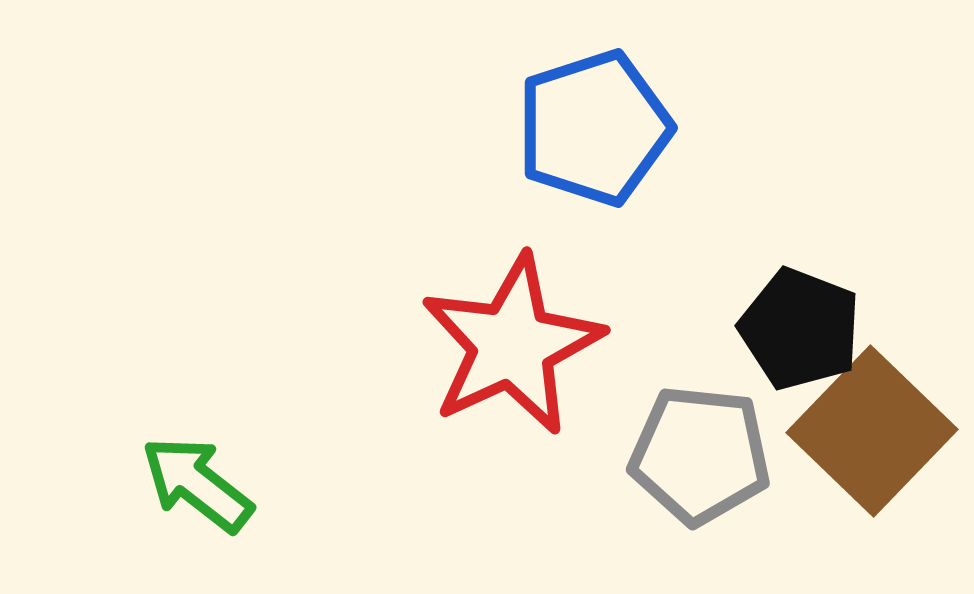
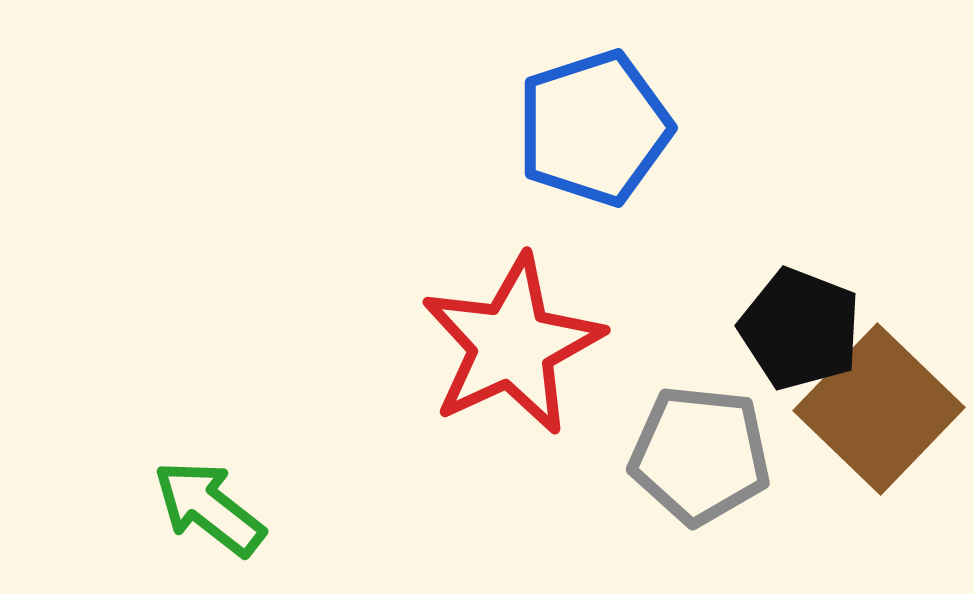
brown square: moved 7 px right, 22 px up
green arrow: moved 12 px right, 24 px down
